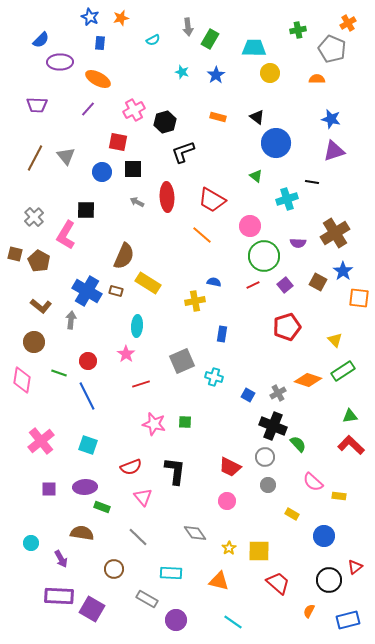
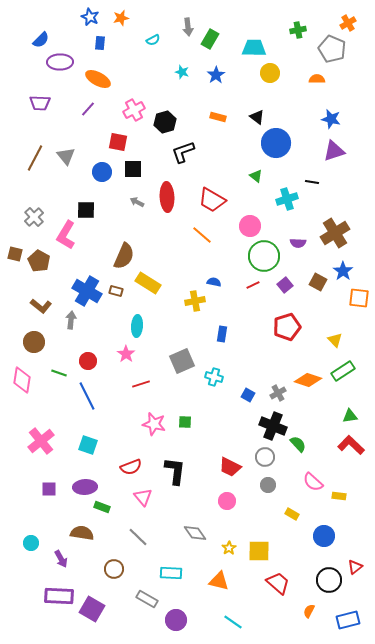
purple trapezoid at (37, 105): moved 3 px right, 2 px up
